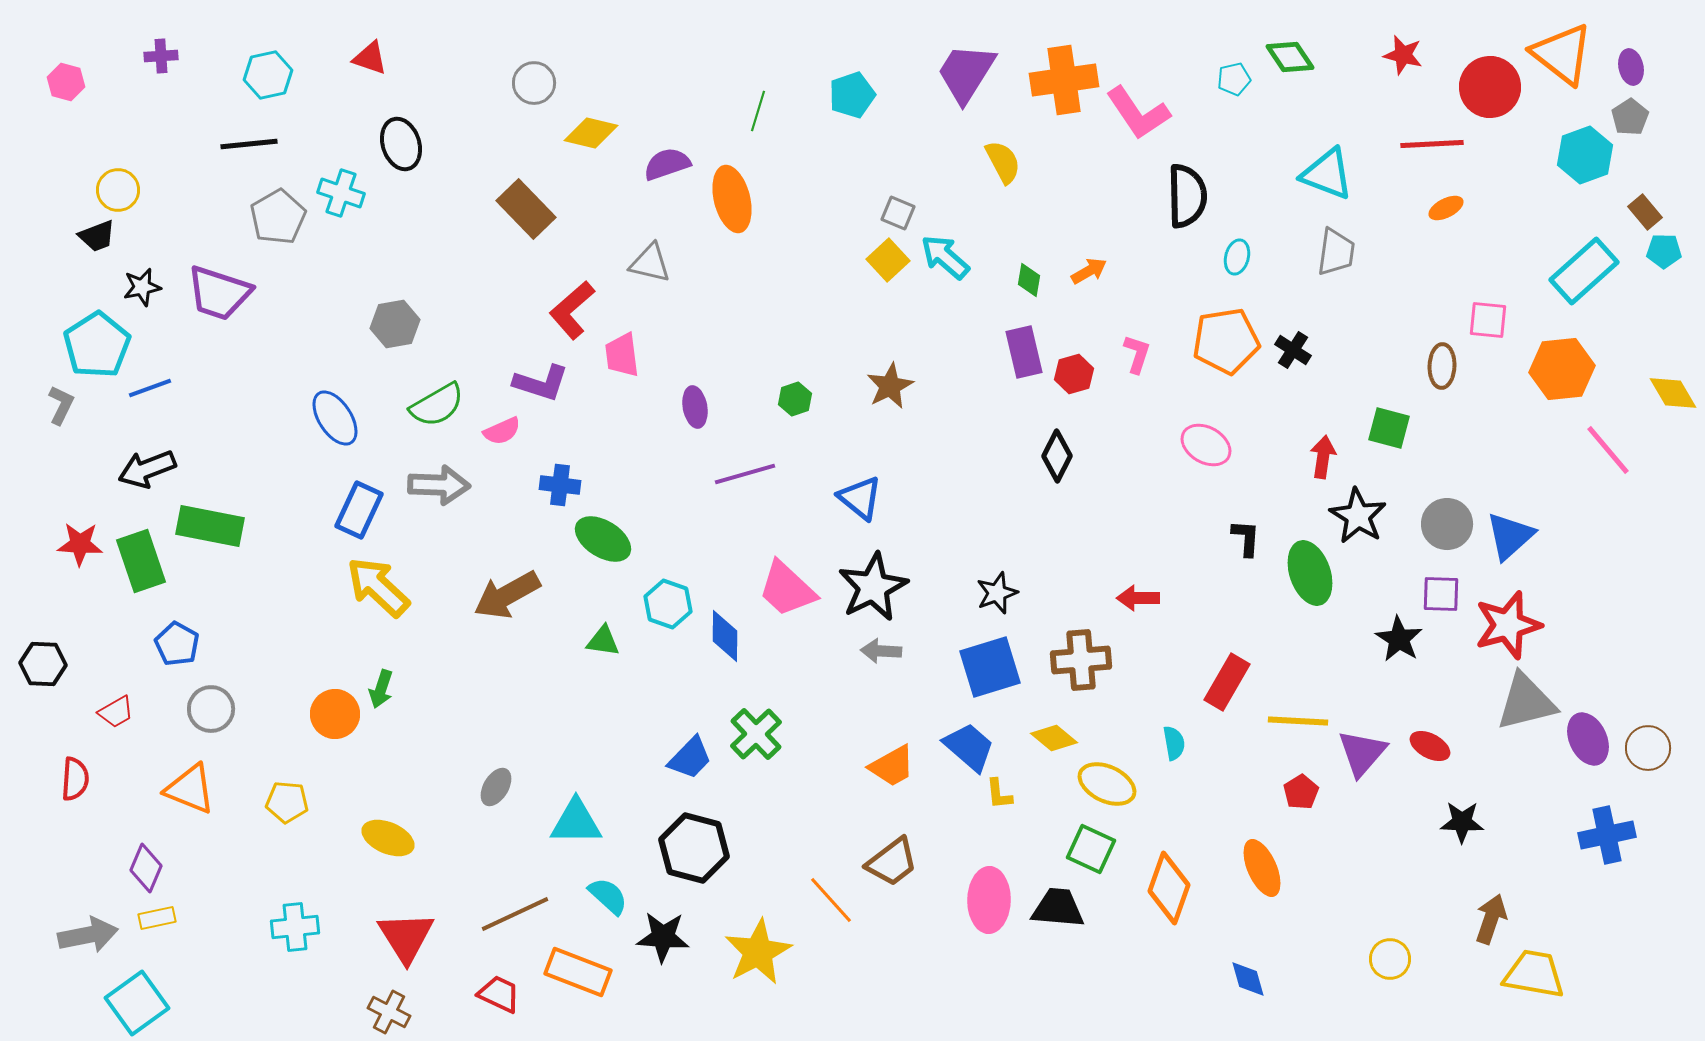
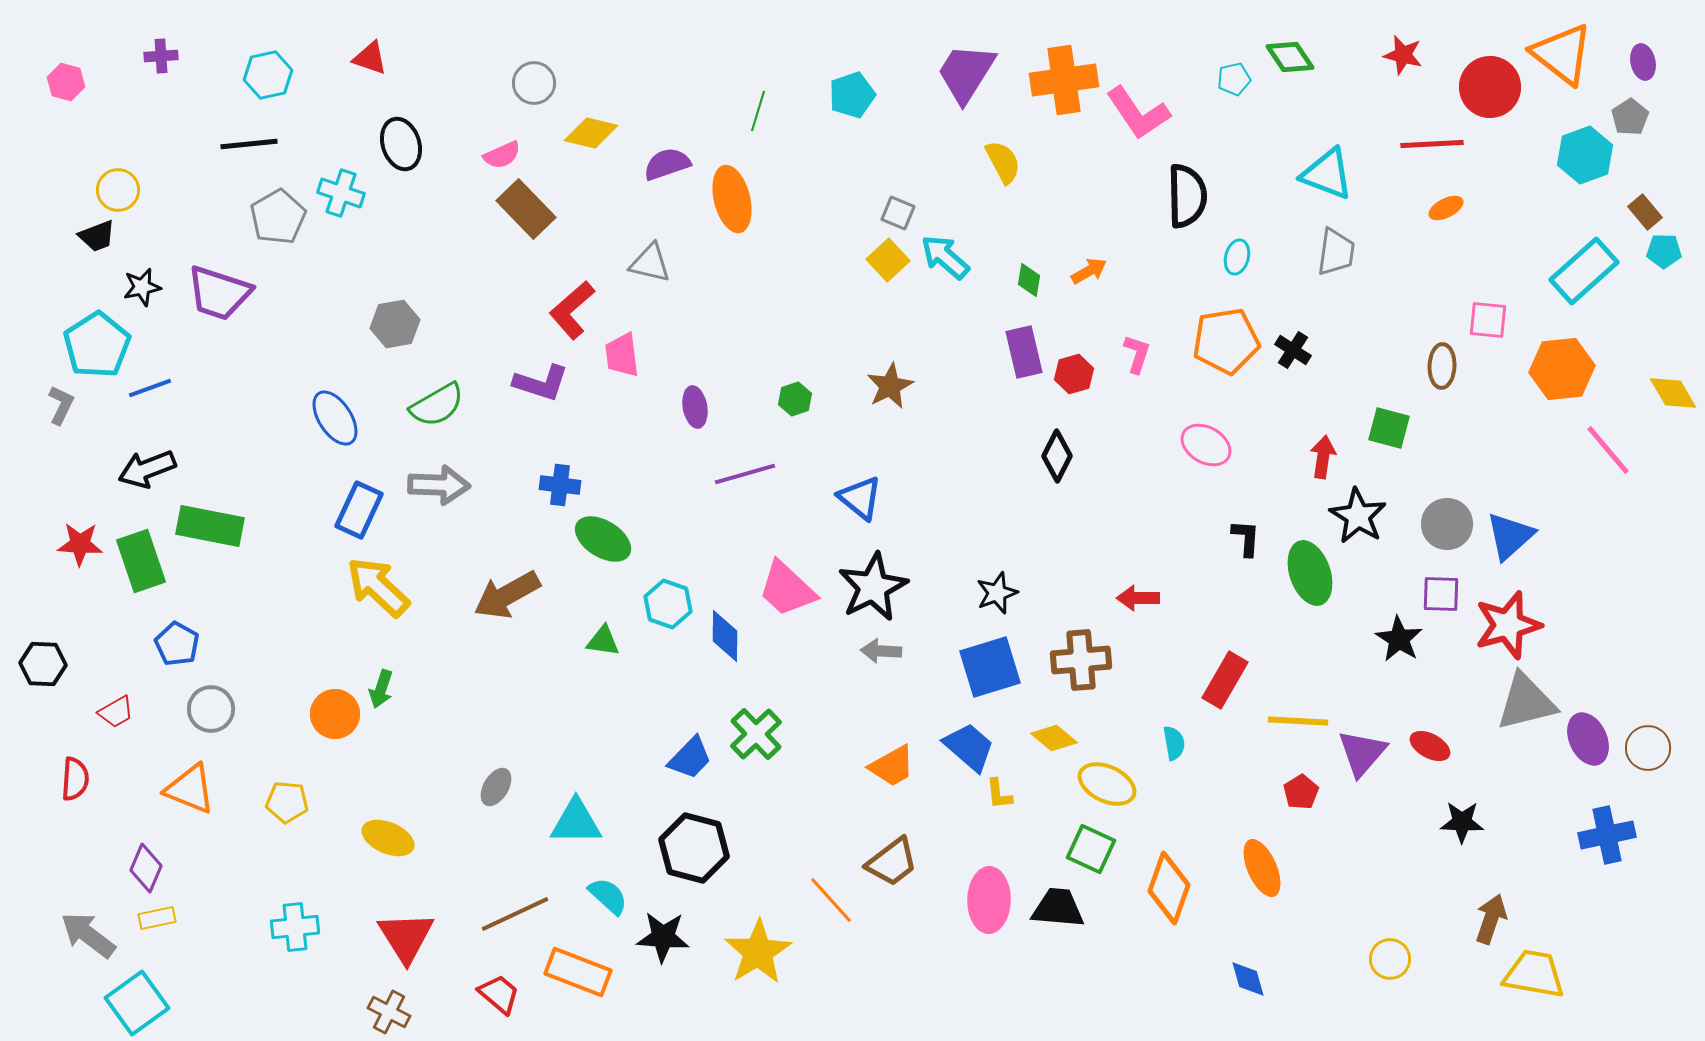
purple ellipse at (1631, 67): moved 12 px right, 5 px up
pink semicircle at (502, 431): moved 276 px up
red rectangle at (1227, 682): moved 2 px left, 2 px up
gray arrow at (88, 935): rotated 132 degrees counterclockwise
yellow star at (758, 952): rotated 4 degrees counterclockwise
red trapezoid at (499, 994): rotated 15 degrees clockwise
